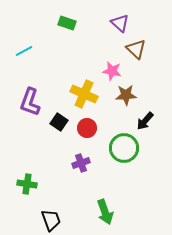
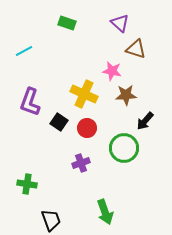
brown triangle: rotated 25 degrees counterclockwise
